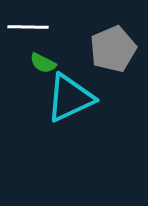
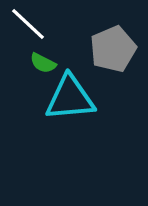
white line: moved 3 px up; rotated 42 degrees clockwise
cyan triangle: rotated 20 degrees clockwise
